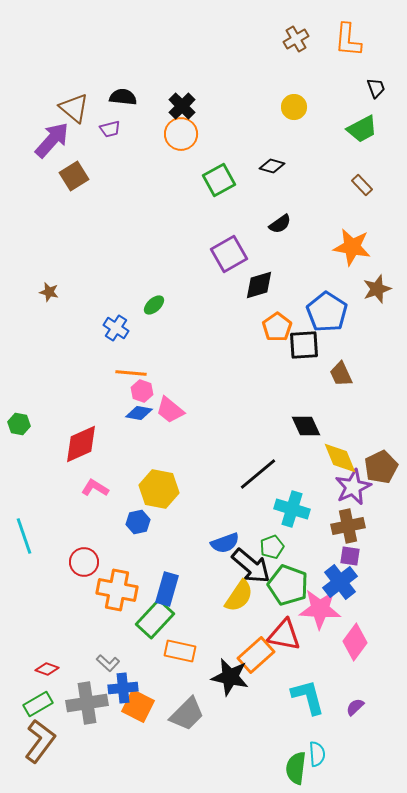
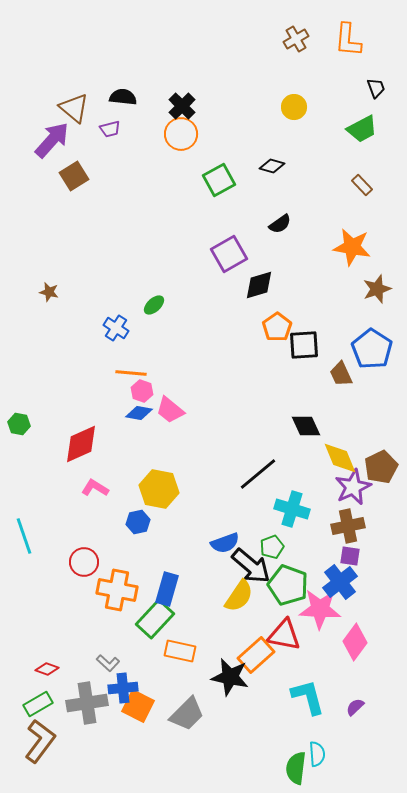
blue pentagon at (327, 312): moved 45 px right, 37 px down
